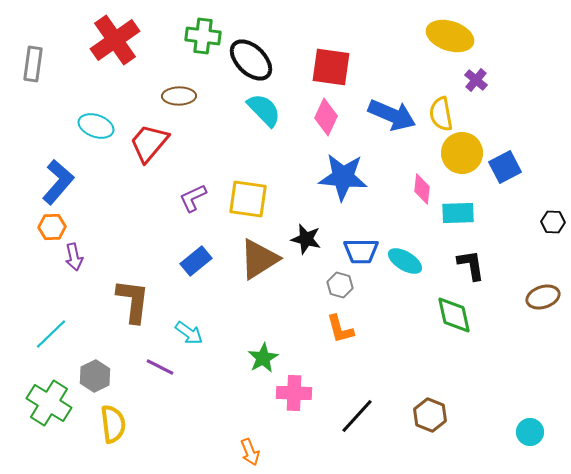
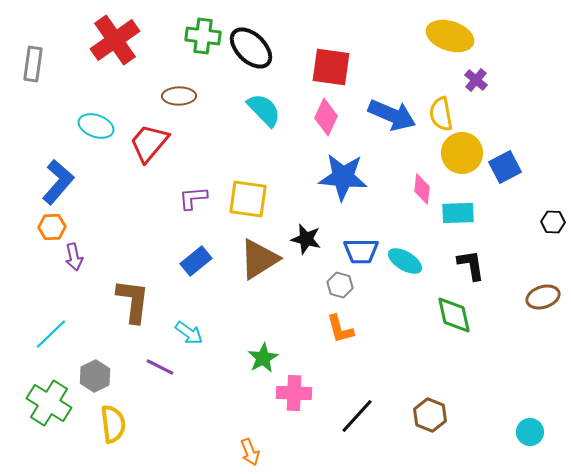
black ellipse at (251, 60): moved 12 px up
purple L-shape at (193, 198): rotated 20 degrees clockwise
